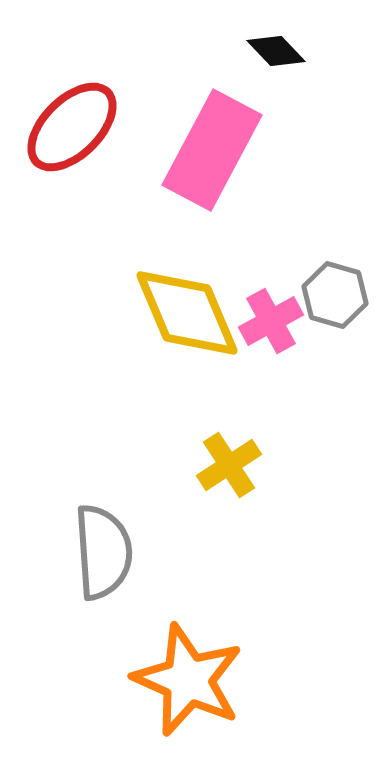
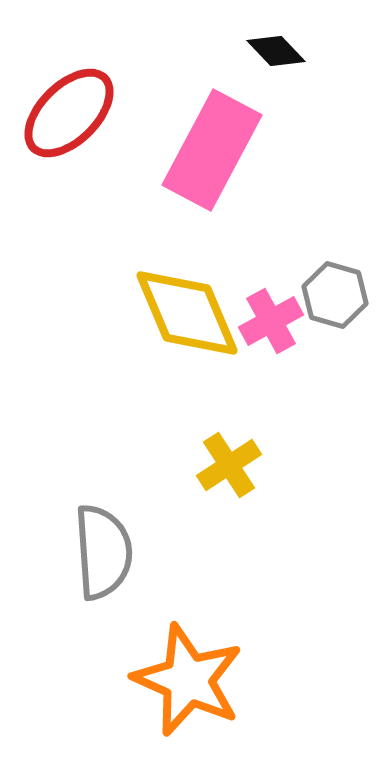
red ellipse: moved 3 px left, 14 px up
